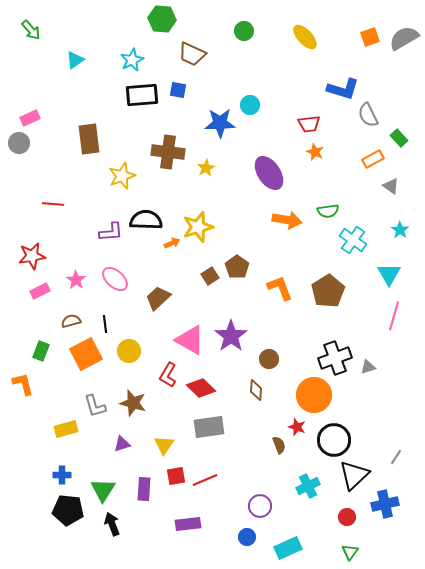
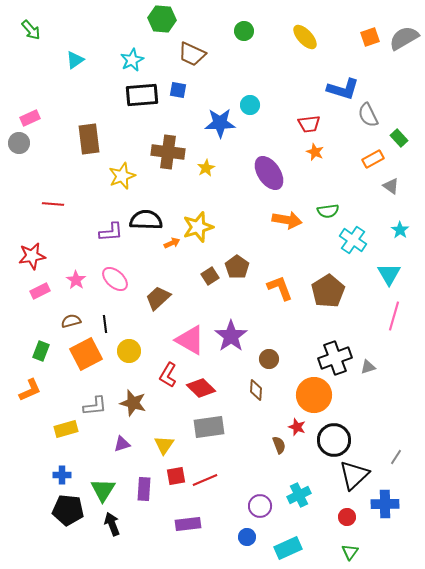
orange L-shape at (23, 384): moved 7 px right, 6 px down; rotated 80 degrees clockwise
gray L-shape at (95, 406): rotated 80 degrees counterclockwise
cyan cross at (308, 486): moved 9 px left, 9 px down
blue cross at (385, 504): rotated 12 degrees clockwise
